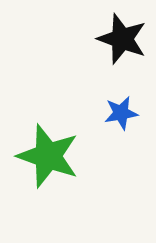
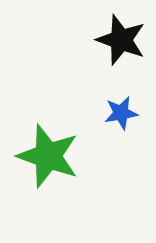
black star: moved 1 px left, 1 px down
